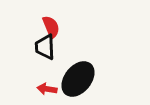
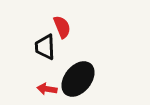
red semicircle: moved 11 px right
